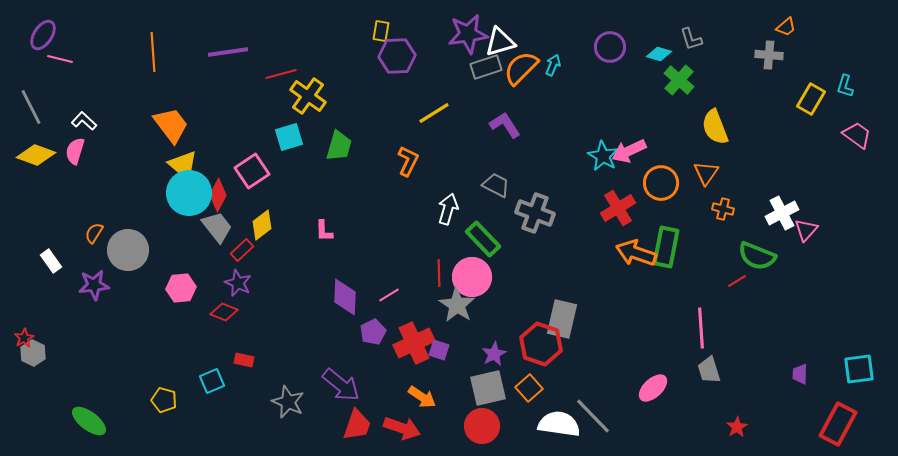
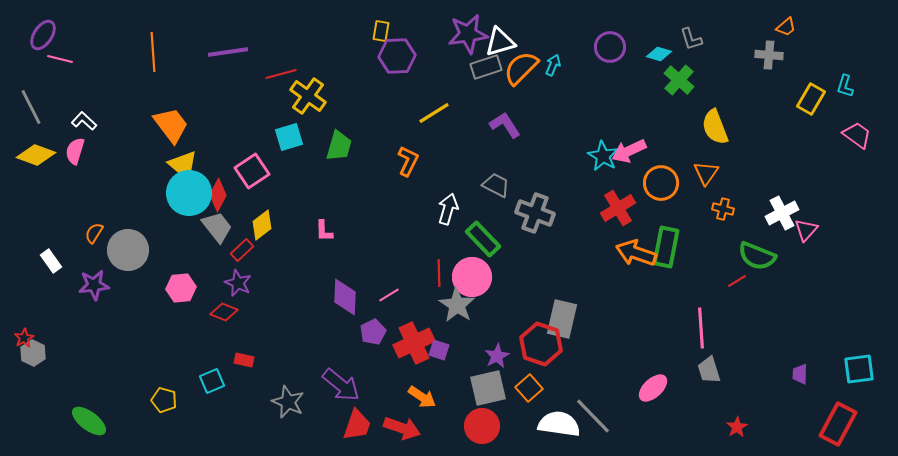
purple star at (494, 354): moved 3 px right, 2 px down
